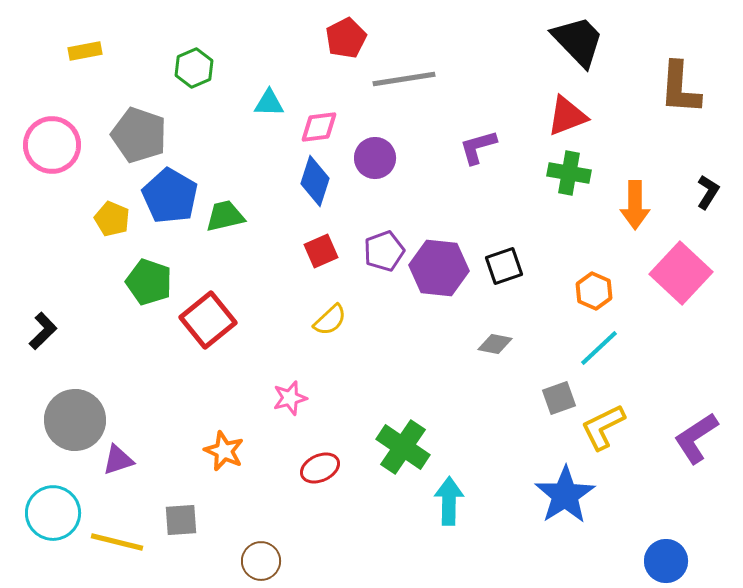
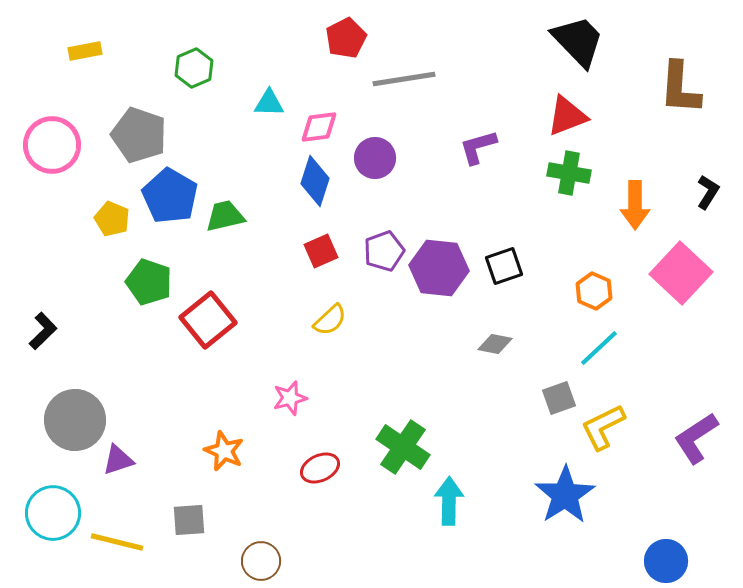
gray square at (181, 520): moved 8 px right
